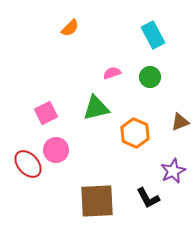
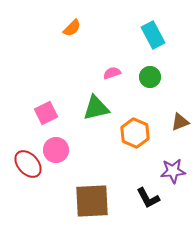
orange semicircle: moved 2 px right
purple star: rotated 20 degrees clockwise
brown square: moved 5 px left
